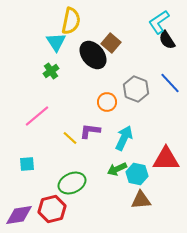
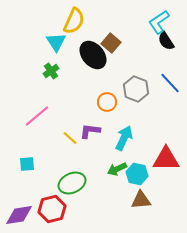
yellow semicircle: moved 3 px right; rotated 12 degrees clockwise
black semicircle: moved 1 px left, 1 px down
